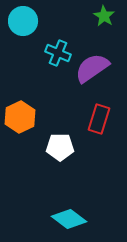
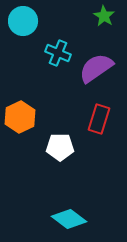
purple semicircle: moved 4 px right
